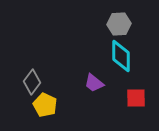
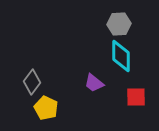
red square: moved 1 px up
yellow pentagon: moved 1 px right, 3 px down
